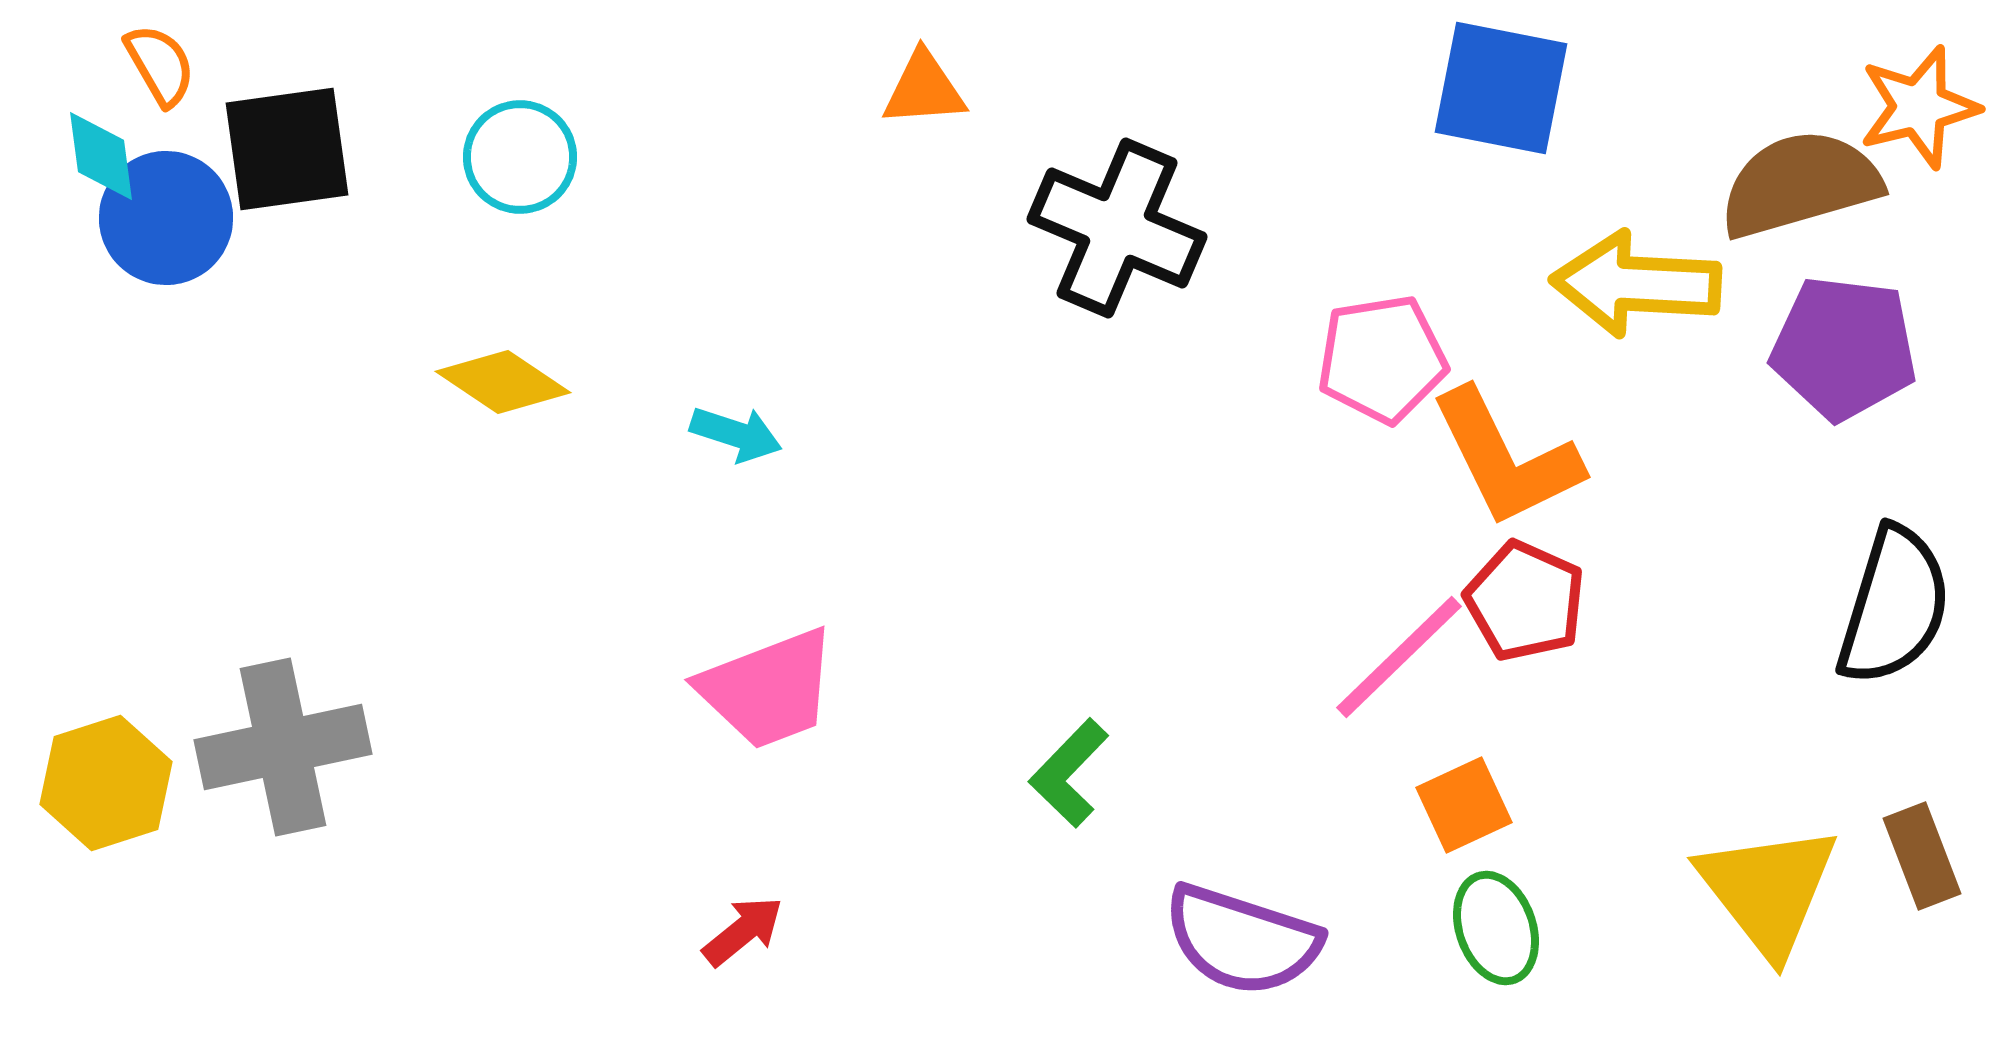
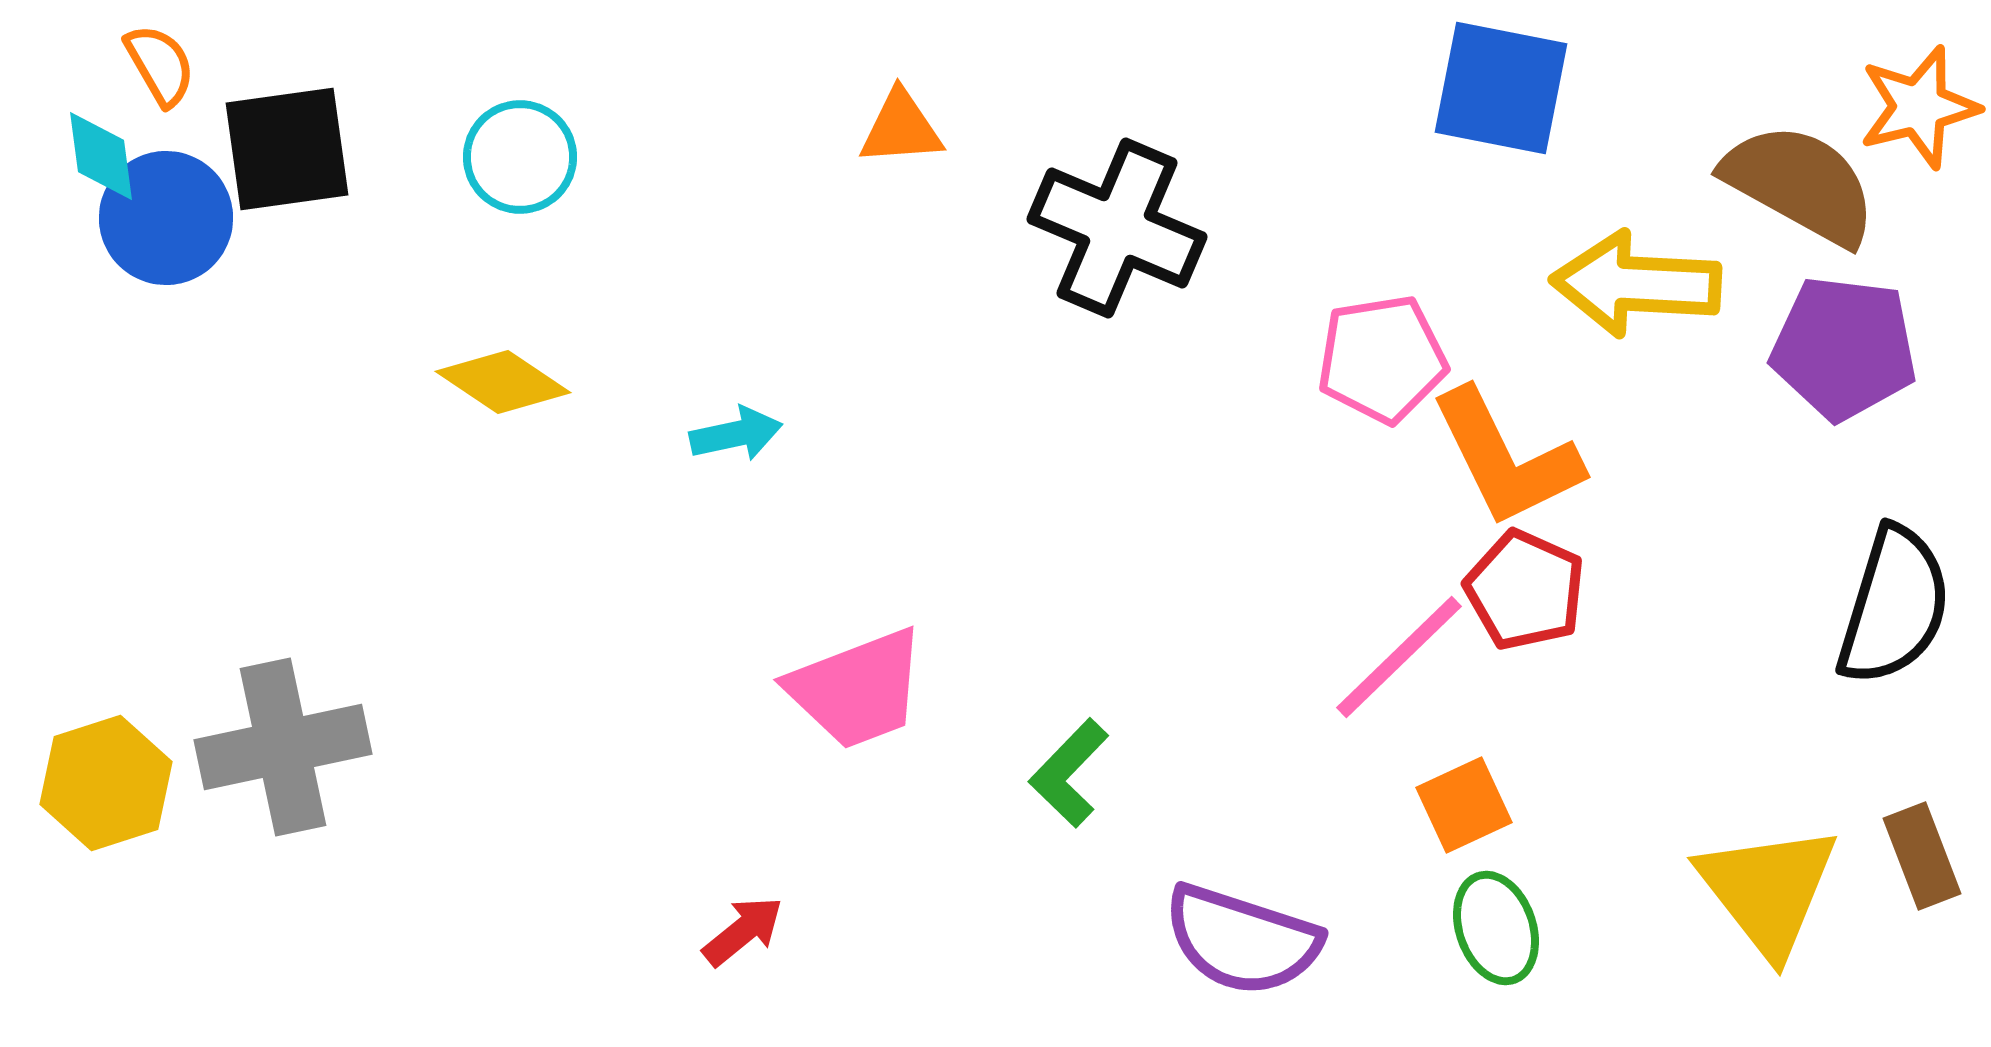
orange triangle: moved 23 px left, 39 px down
brown semicircle: rotated 45 degrees clockwise
cyan arrow: rotated 30 degrees counterclockwise
red pentagon: moved 11 px up
pink trapezoid: moved 89 px right
